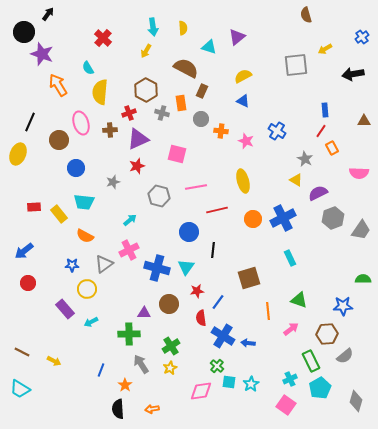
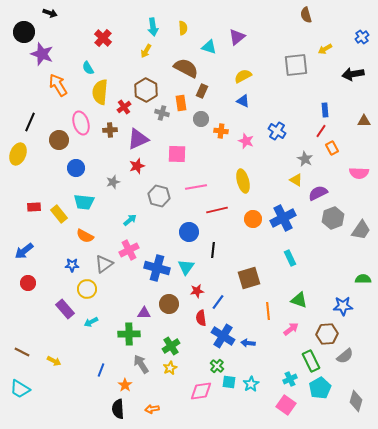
black arrow at (48, 14): moved 2 px right, 1 px up; rotated 72 degrees clockwise
red cross at (129, 113): moved 5 px left, 6 px up; rotated 16 degrees counterclockwise
pink square at (177, 154): rotated 12 degrees counterclockwise
